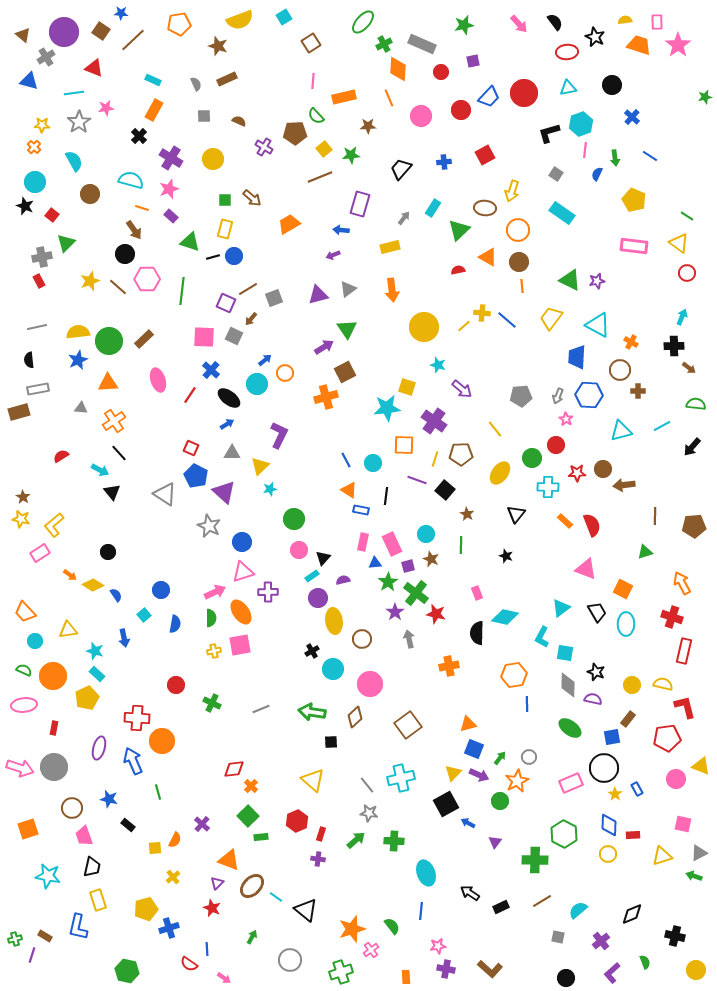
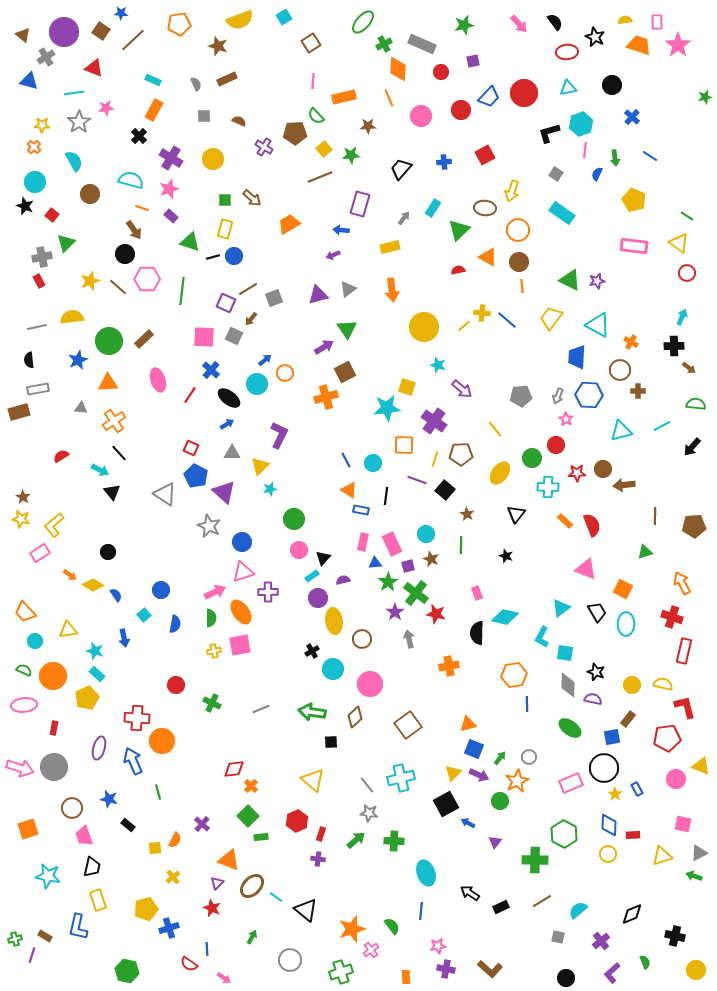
yellow semicircle at (78, 332): moved 6 px left, 15 px up
